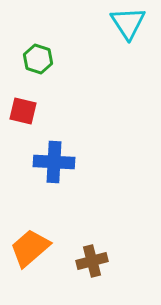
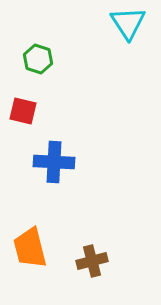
orange trapezoid: rotated 63 degrees counterclockwise
